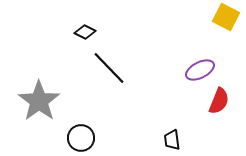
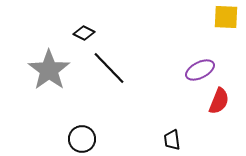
yellow square: rotated 24 degrees counterclockwise
black diamond: moved 1 px left, 1 px down
gray star: moved 10 px right, 31 px up
black circle: moved 1 px right, 1 px down
